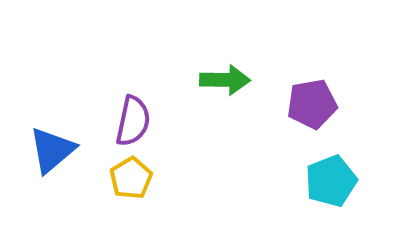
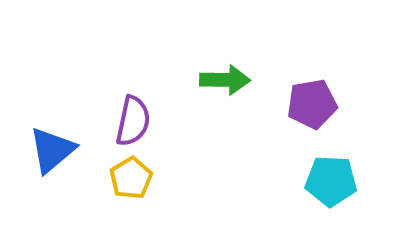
cyan pentagon: rotated 24 degrees clockwise
